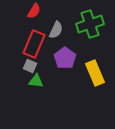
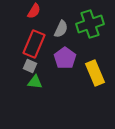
gray semicircle: moved 5 px right, 1 px up
green triangle: moved 1 px left, 1 px down
